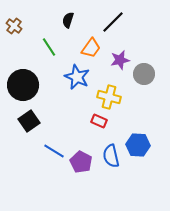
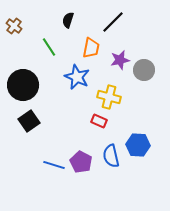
orange trapezoid: rotated 25 degrees counterclockwise
gray circle: moved 4 px up
blue line: moved 14 px down; rotated 15 degrees counterclockwise
